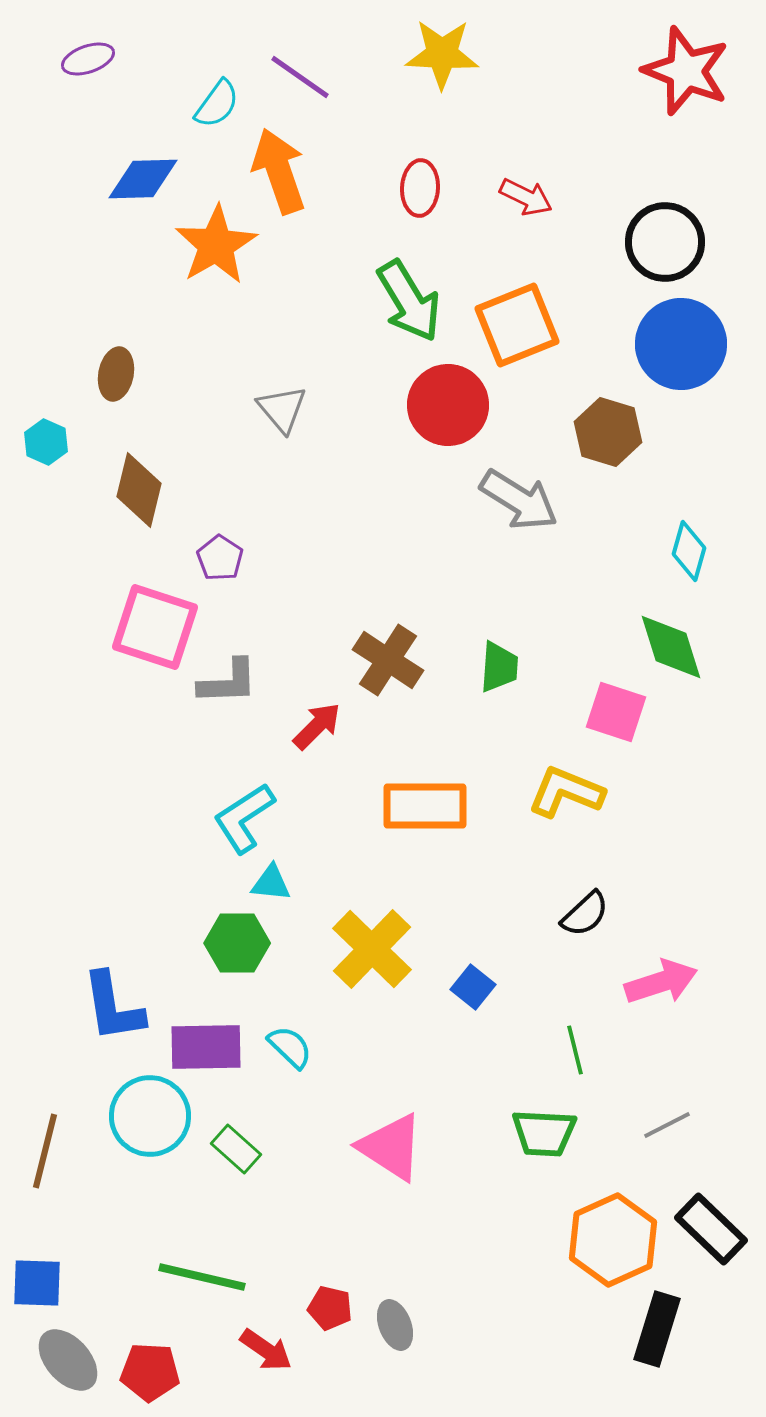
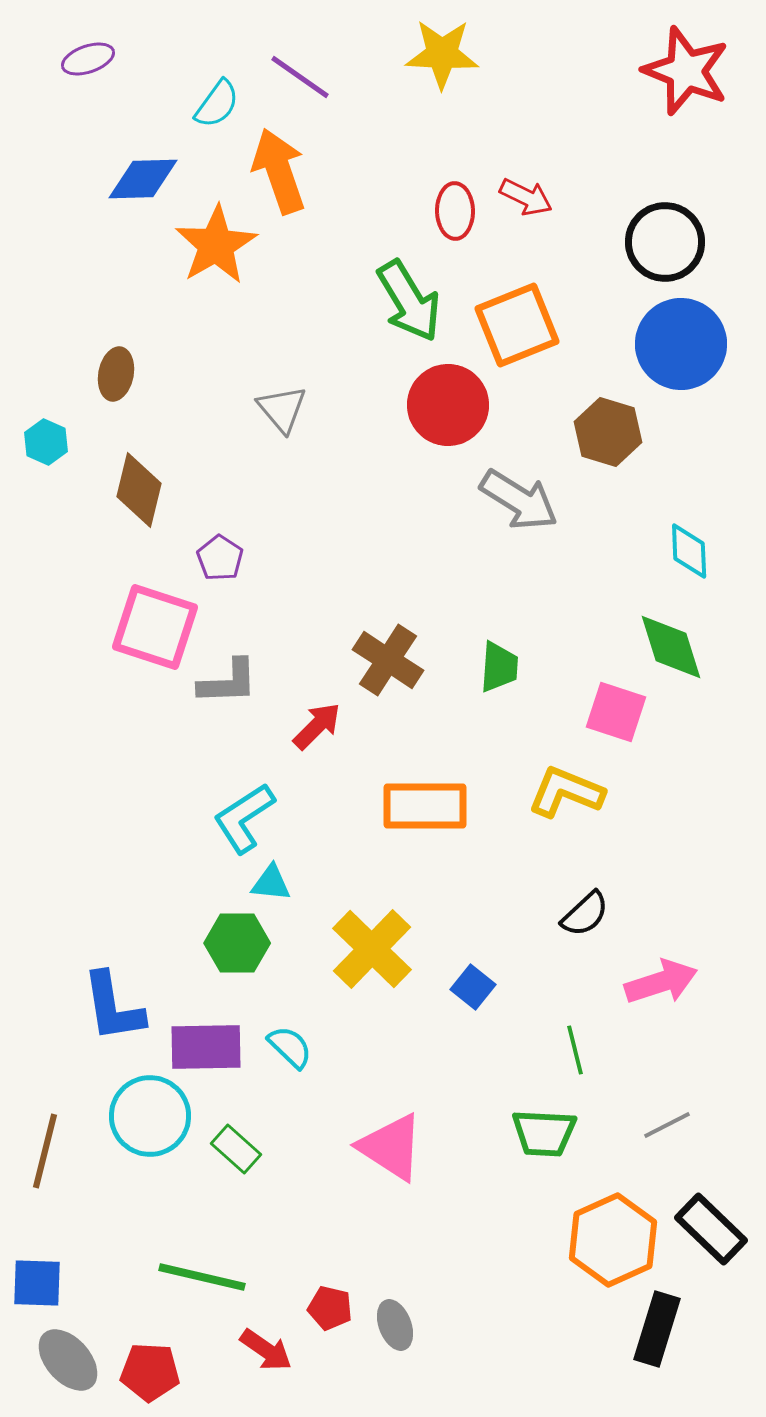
red ellipse at (420, 188): moved 35 px right, 23 px down; rotated 4 degrees counterclockwise
cyan diamond at (689, 551): rotated 18 degrees counterclockwise
